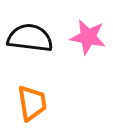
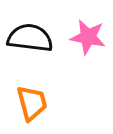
orange trapezoid: rotated 6 degrees counterclockwise
